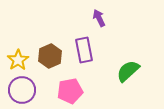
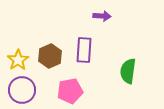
purple arrow: moved 3 px right, 2 px up; rotated 120 degrees clockwise
purple rectangle: rotated 15 degrees clockwise
green semicircle: rotated 40 degrees counterclockwise
